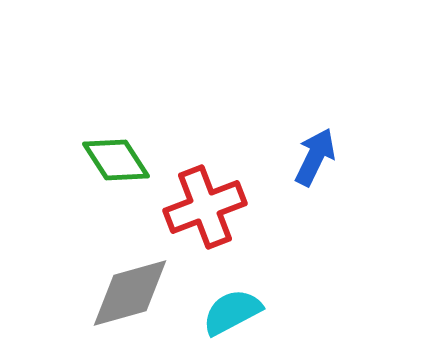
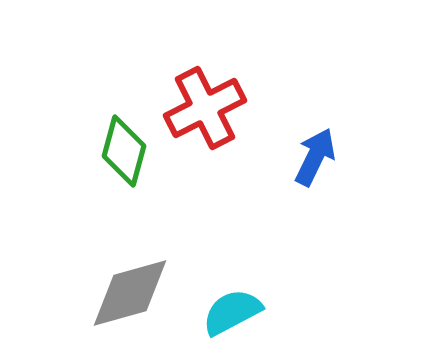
green diamond: moved 8 px right, 9 px up; rotated 48 degrees clockwise
red cross: moved 99 px up; rotated 6 degrees counterclockwise
